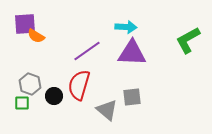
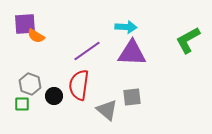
red semicircle: rotated 8 degrees counterclockwise
green square: moved 1 px down
